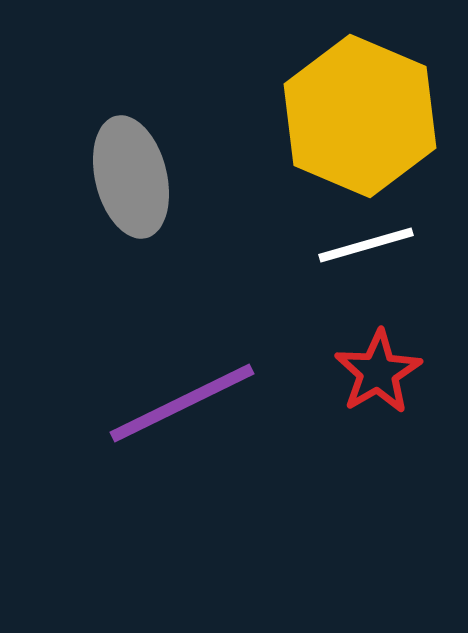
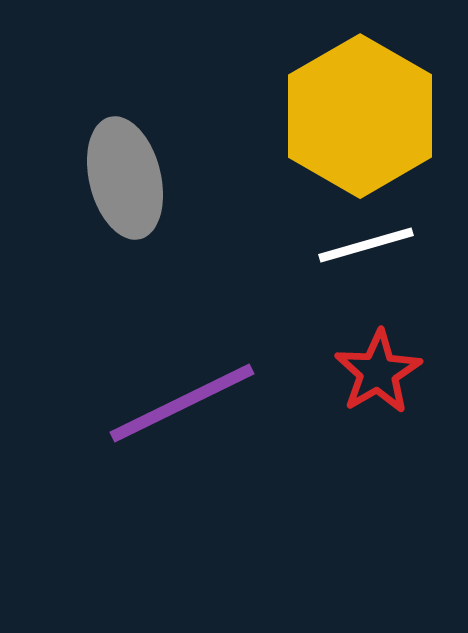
yellow hexagon: rotated 7 degrees clockwise
gray ellipse: moved 6 px left, 1 px down
